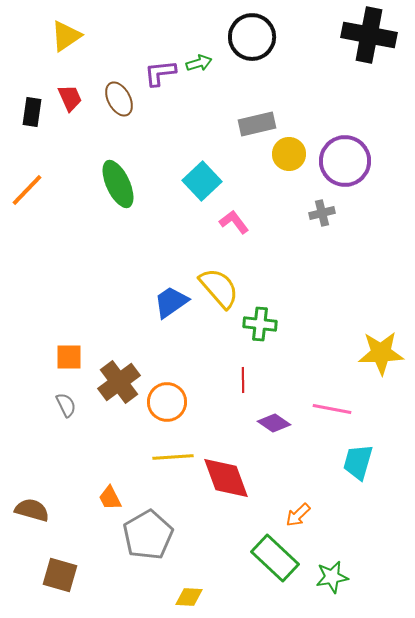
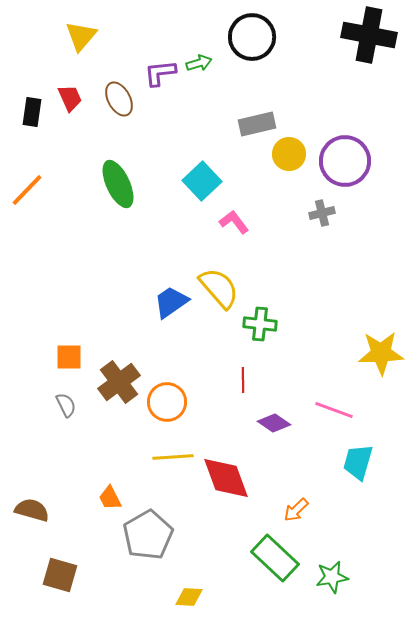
yellow triangle: moved 15 px right; rotated 16 degrees counterclockwise
pink line: moved 2 px right, 1 px down; rotated 9 degrees clockwise
orange arrow: moved 2 px left, 5 px up
